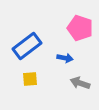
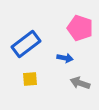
blue rectangle: moved 1 px left, 2 px up
